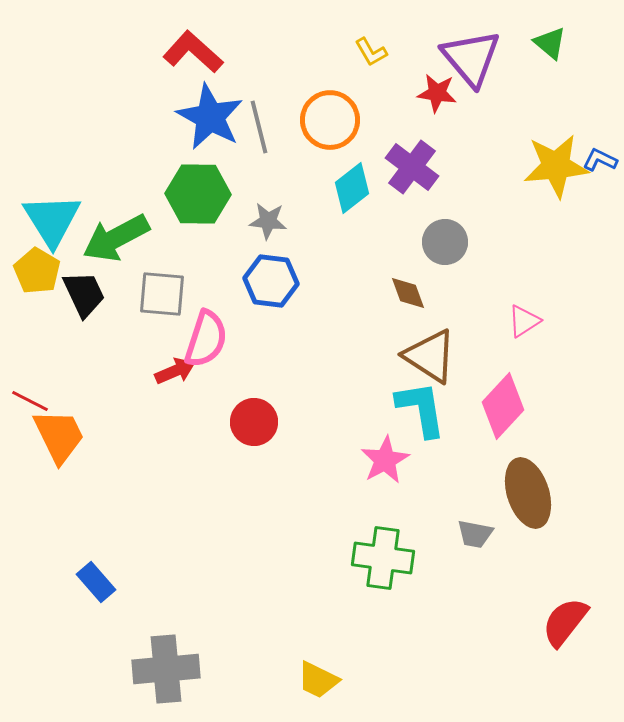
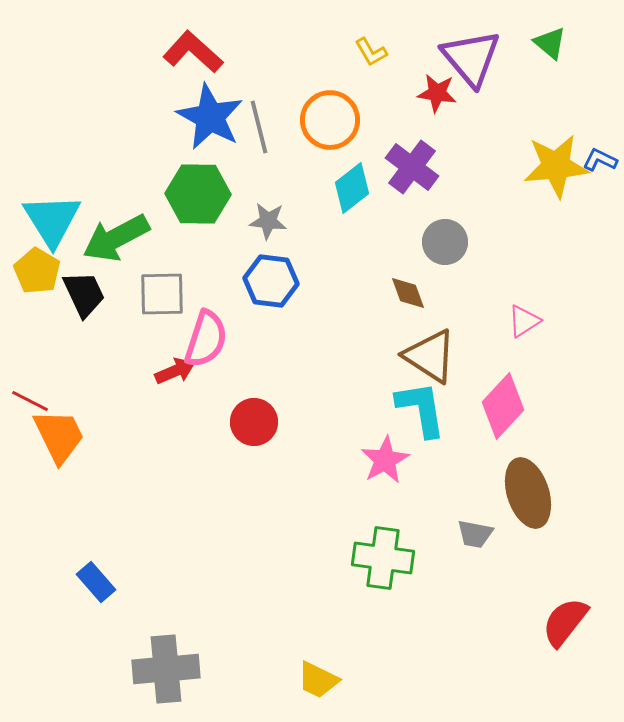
gray square: rotated 6 degrees counterclockwise
